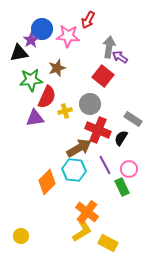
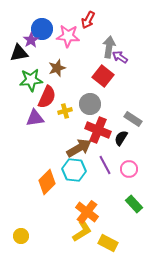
green rectangle: moved 12 px right, 17 px down; rotated 18 degrees counterclockwise
